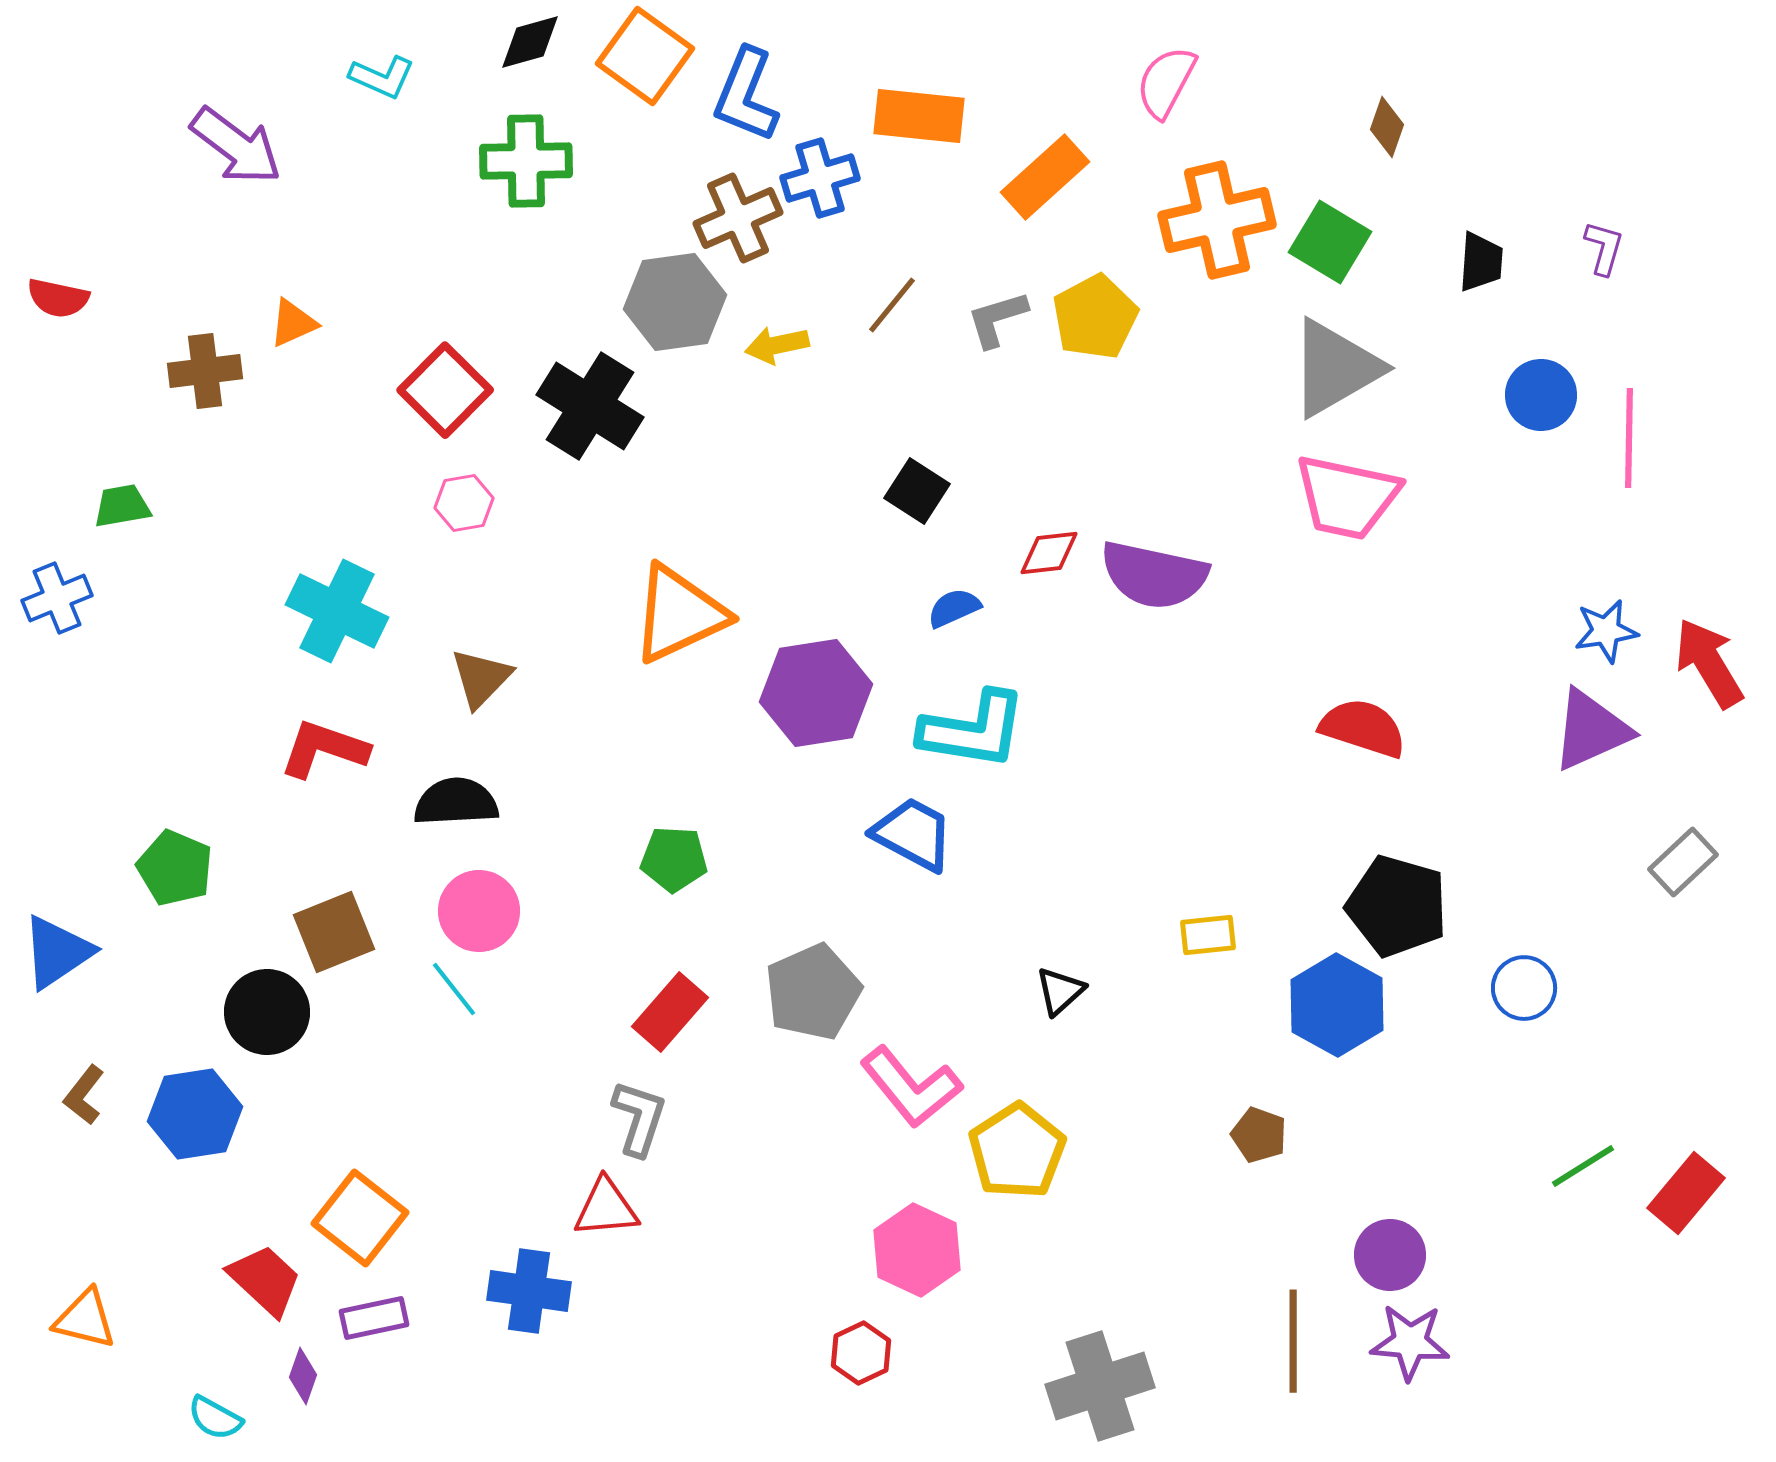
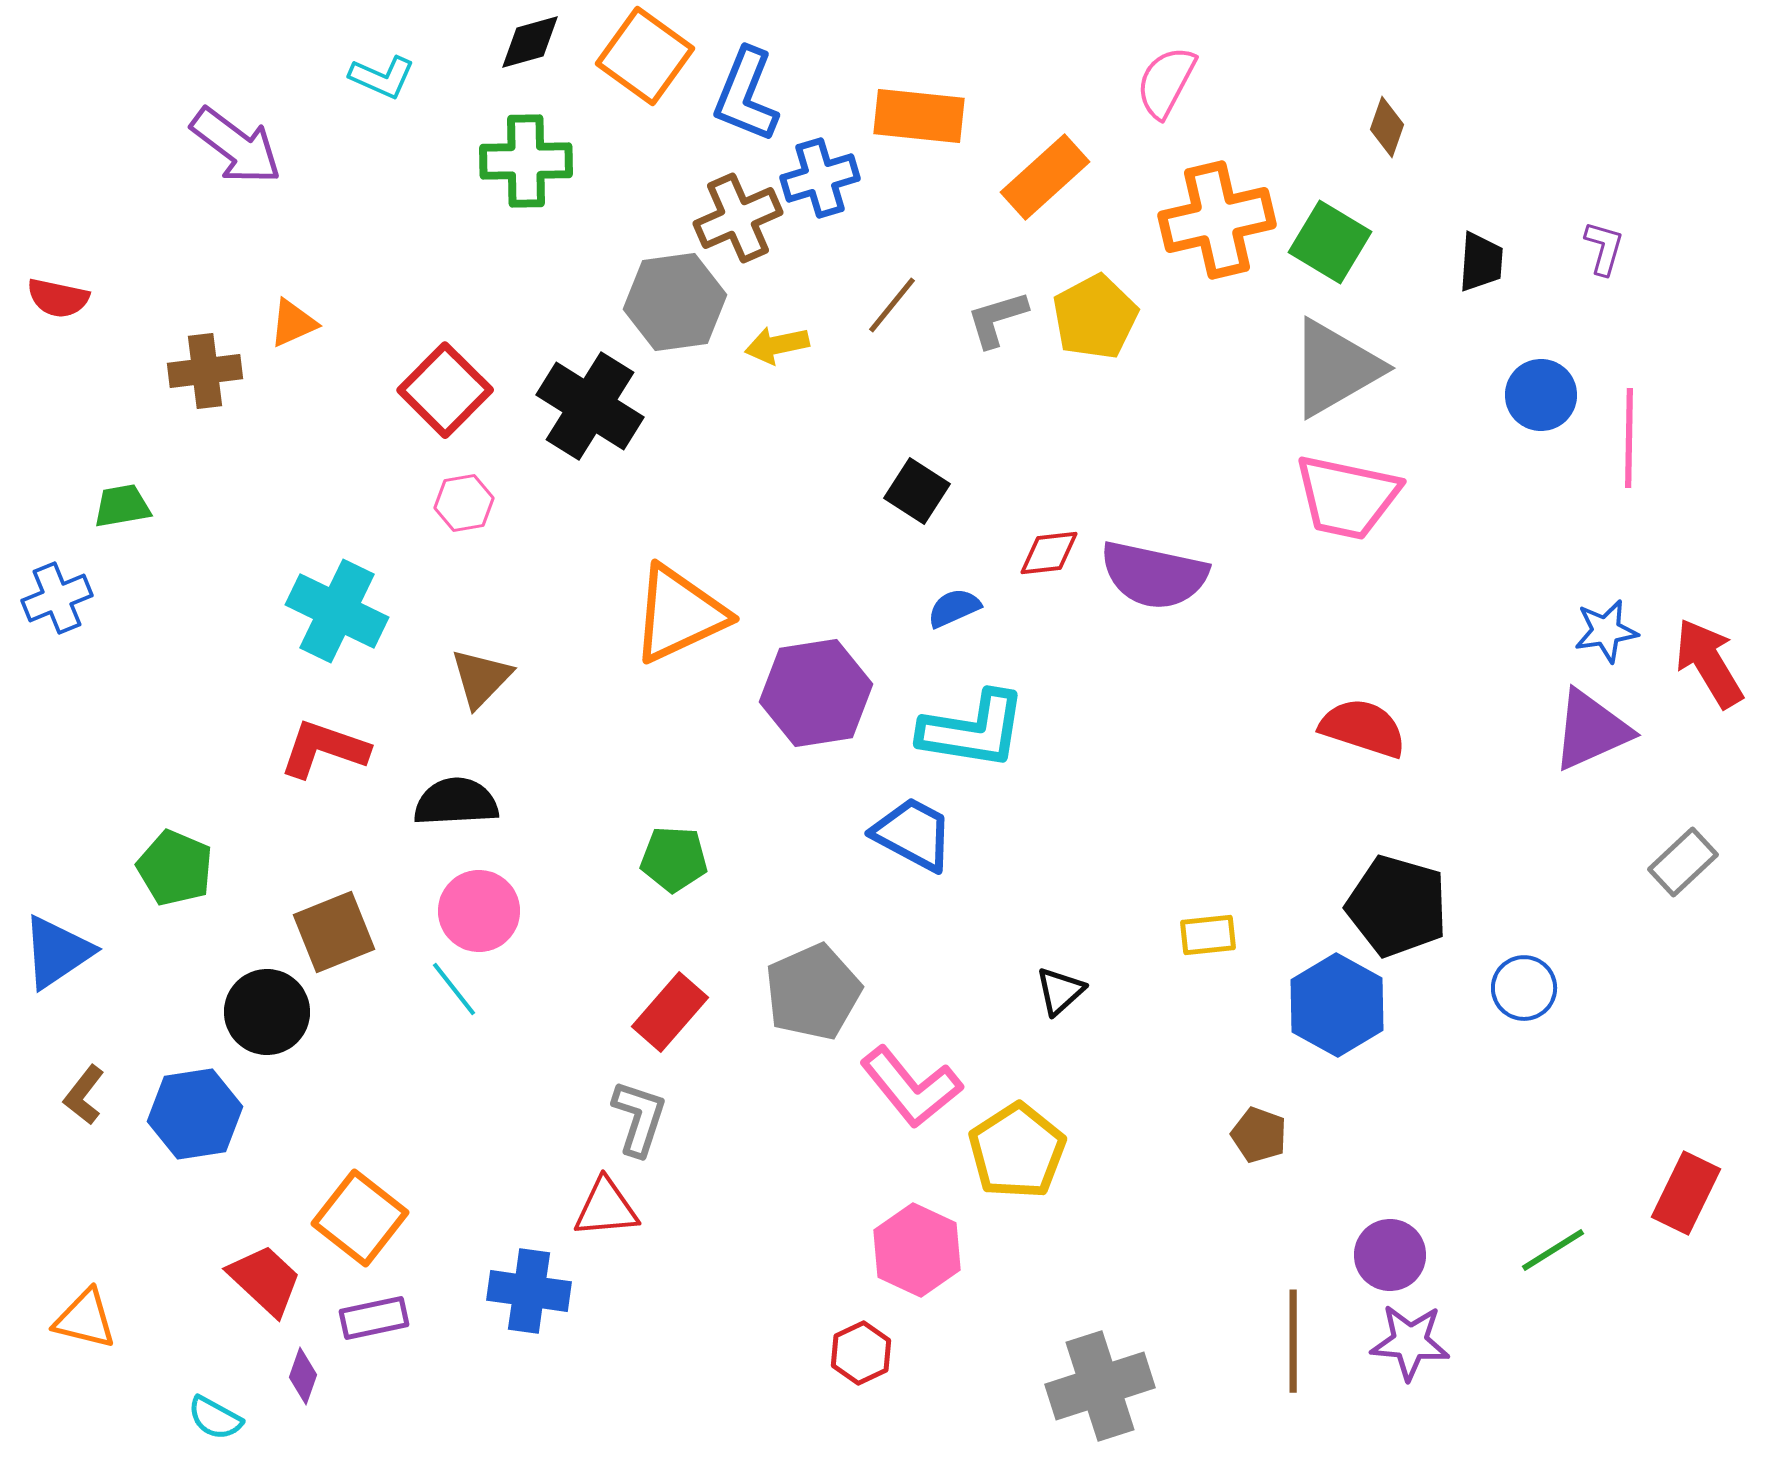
green line at (1583, 1166): moved 30 px left, 84 px down
red rectangle at (1686, 1193): rotated 14 degrees counterclockwise
